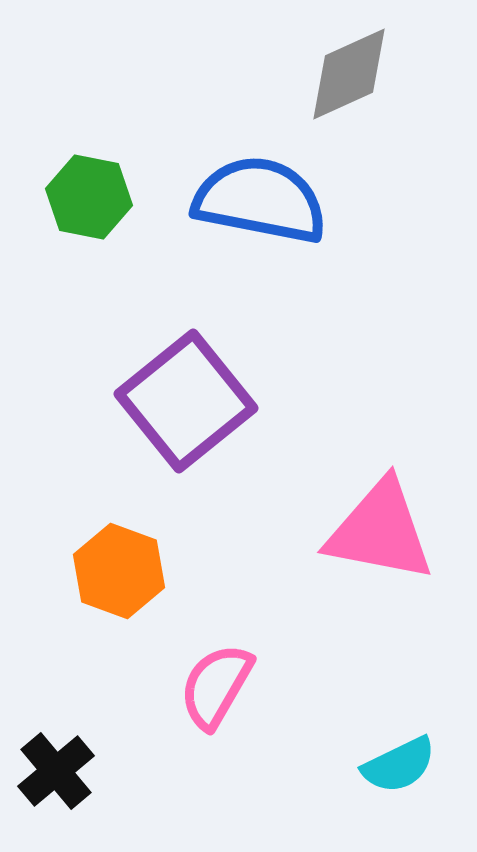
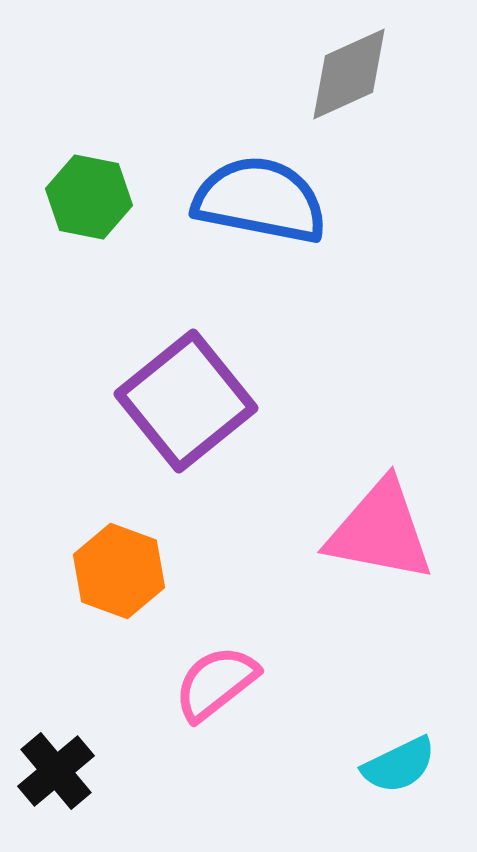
pink semicircle: moved 3 px up; rotated 22 degrees clockwise
